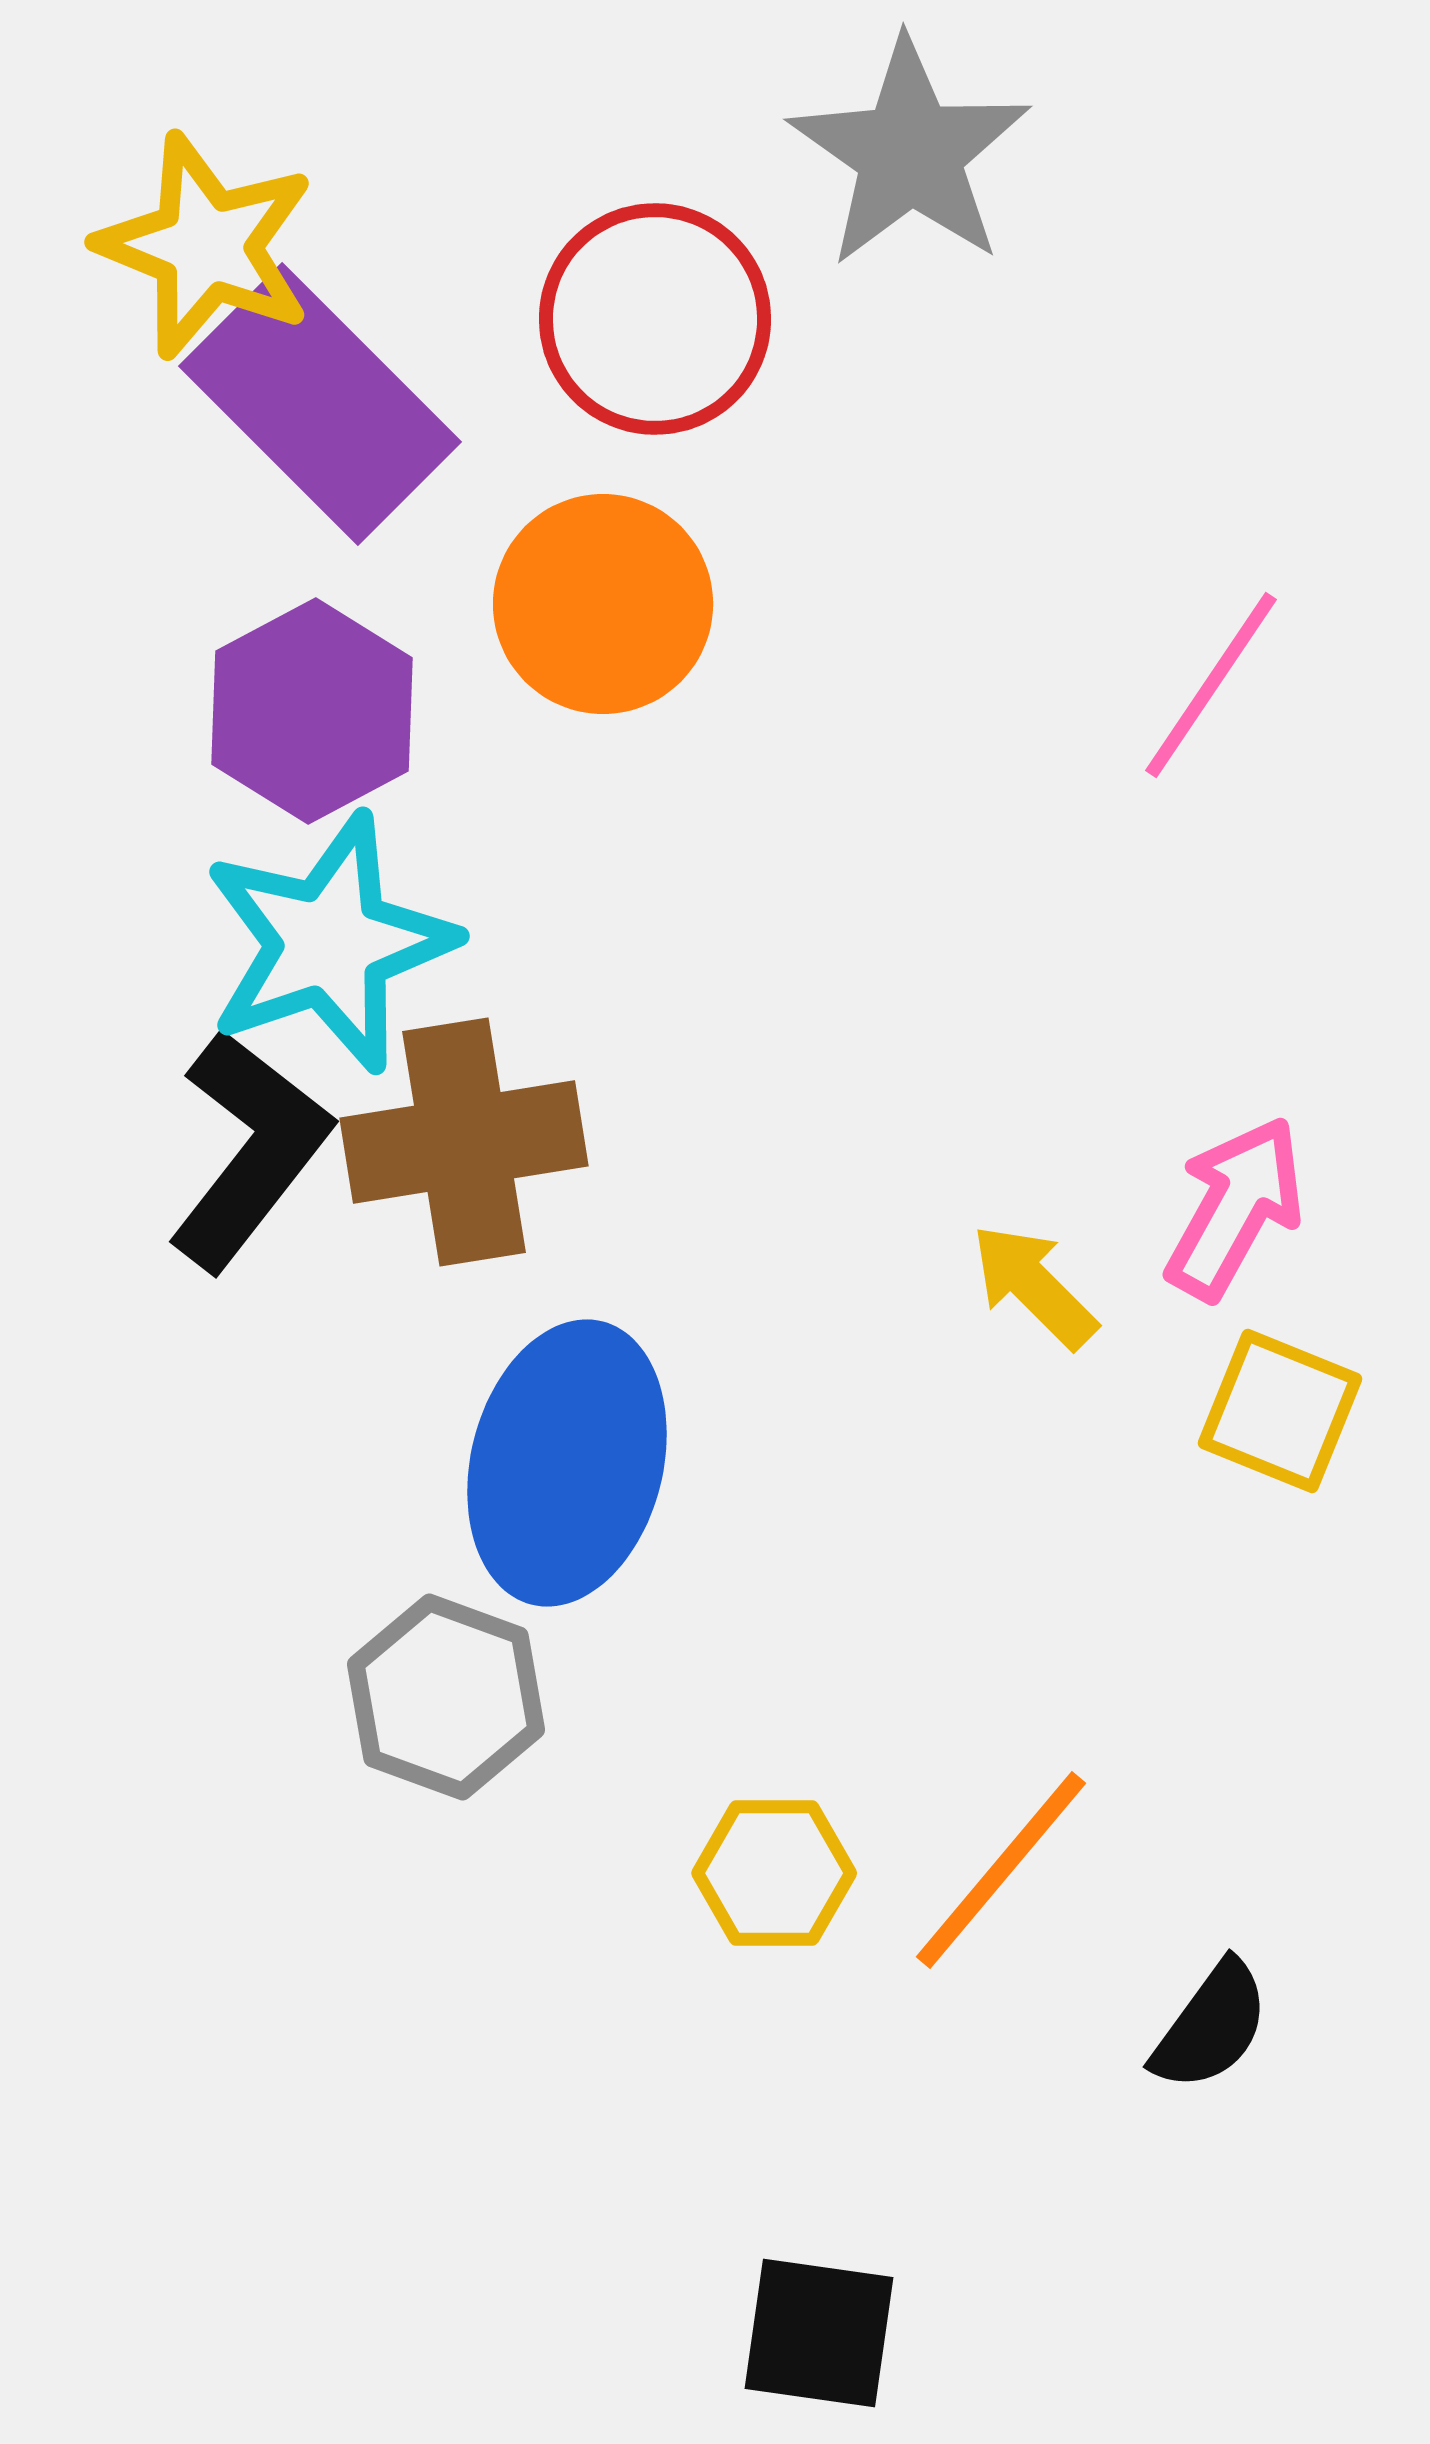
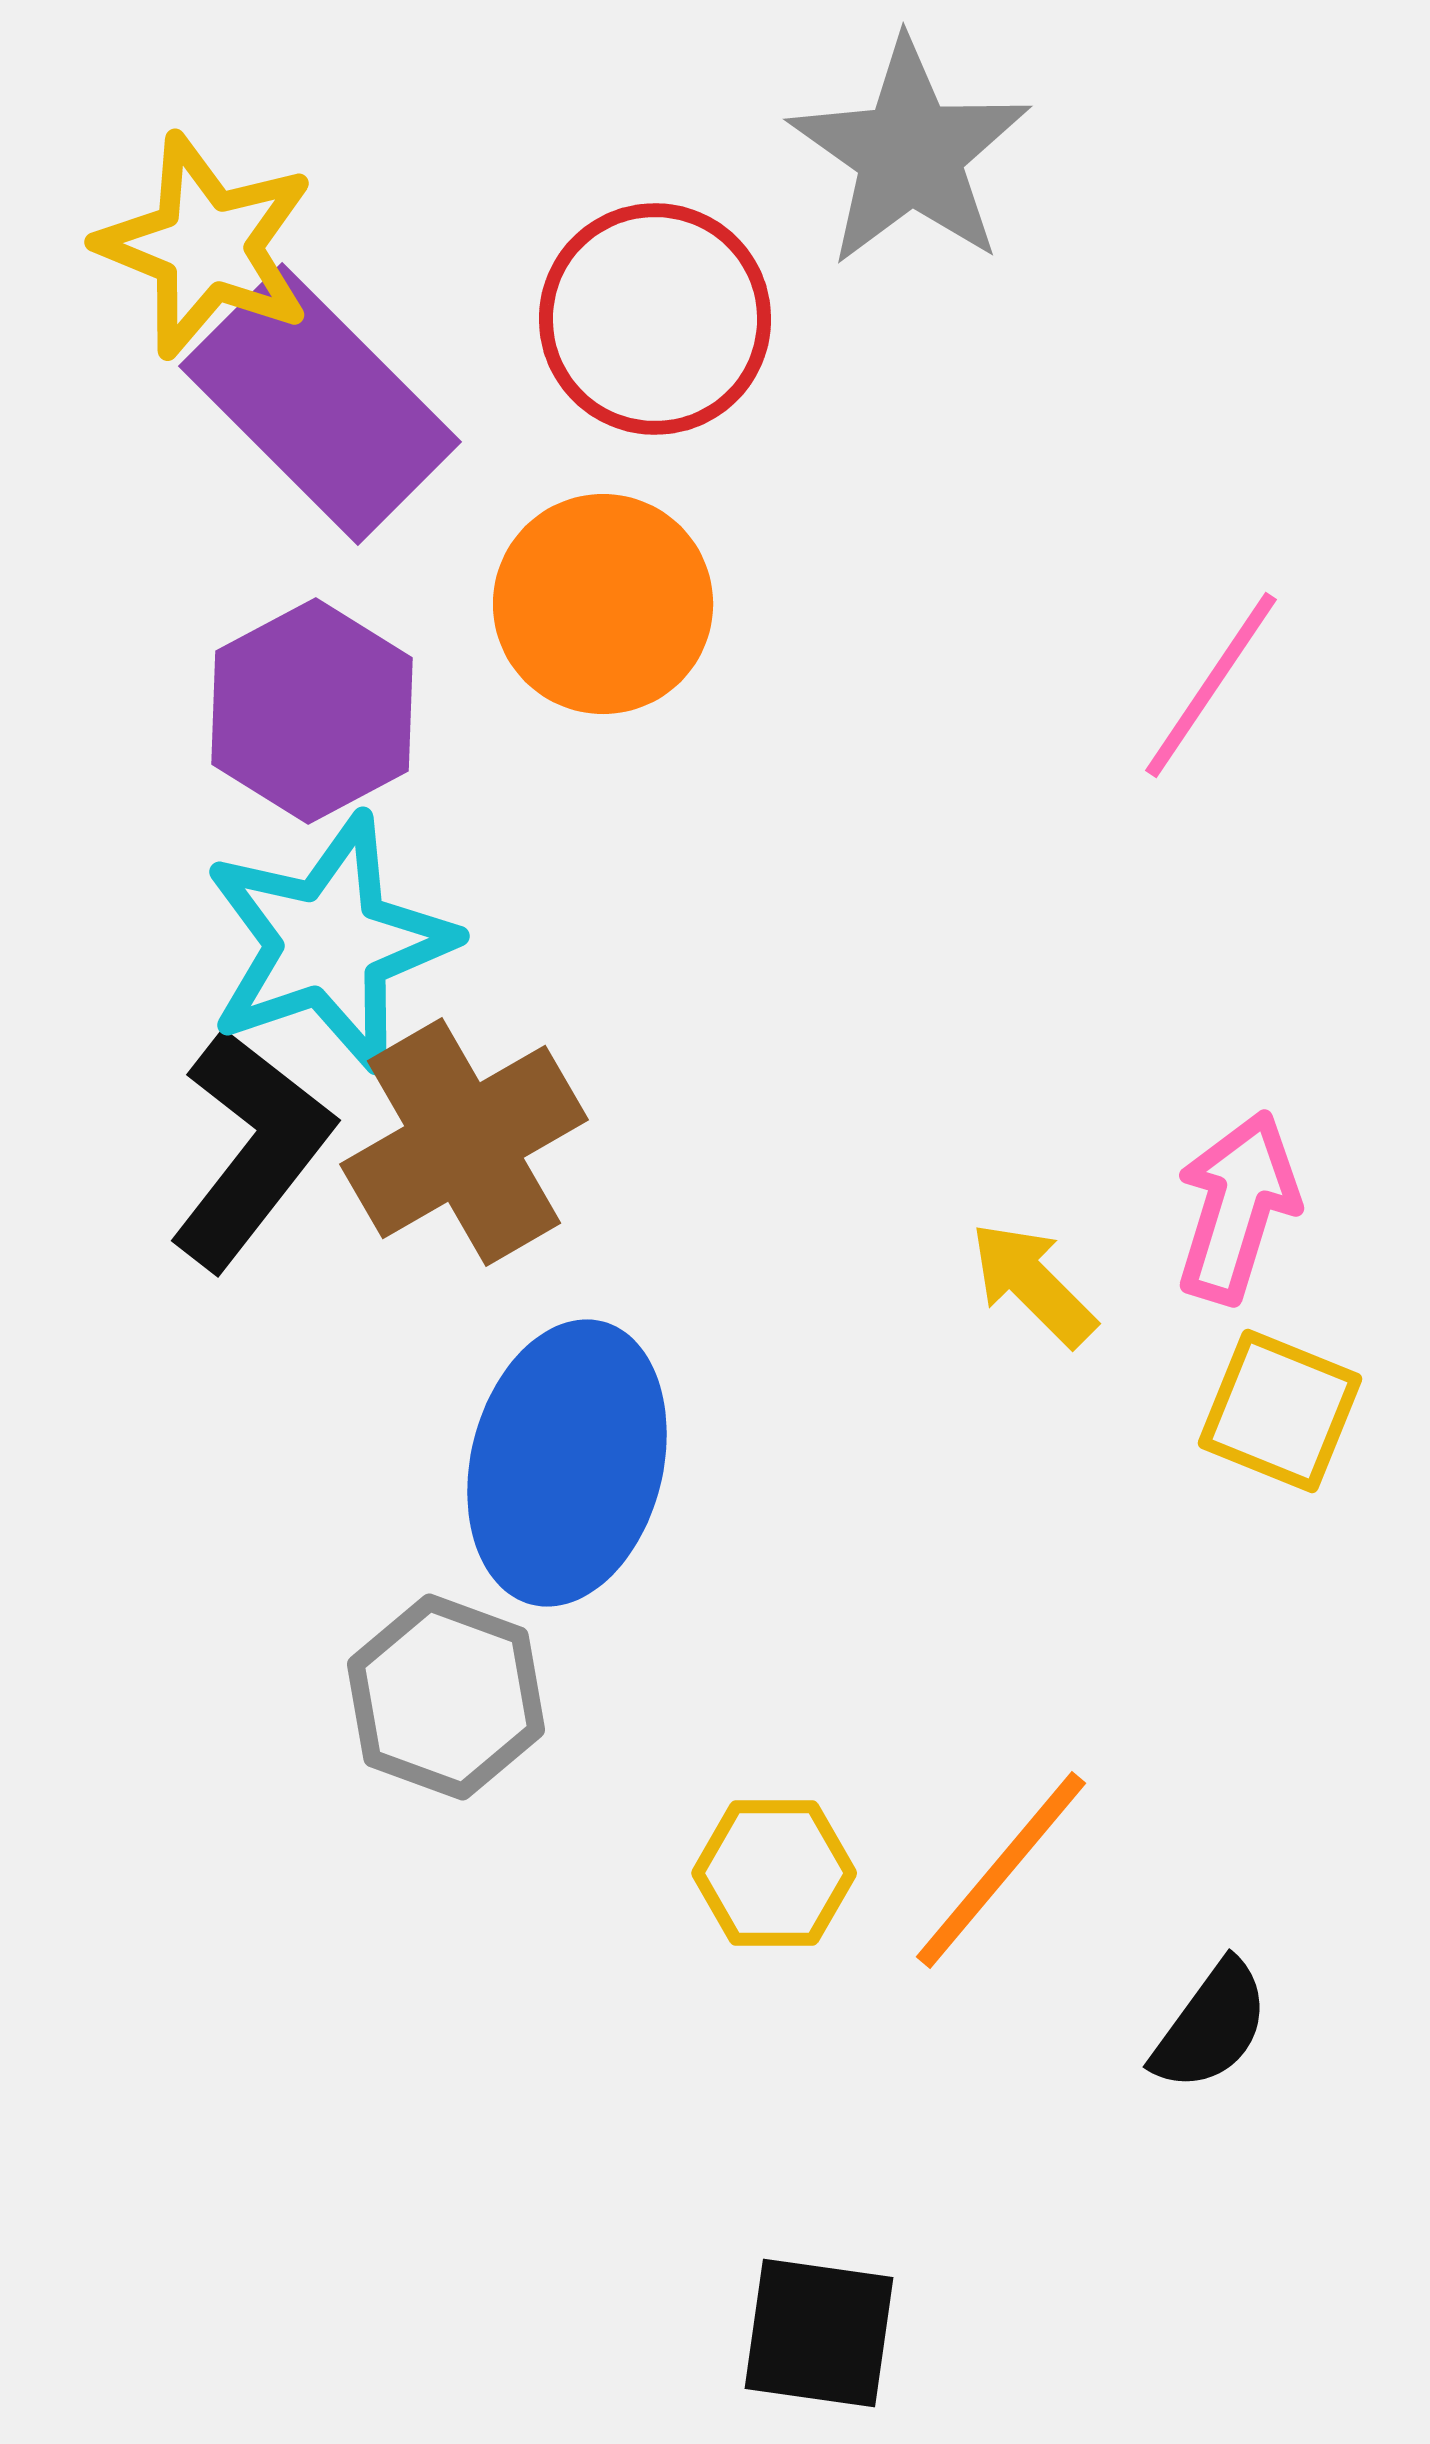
brown cross: rotated 21 degrees counterclockwise
black L-shape: moved 2 px right, 1 px up
pink arrow: moved 2 px right, 1 px up; rotated 12 degrees counterclockwise
yellow arrow: moved 1 px left, 2 px up
